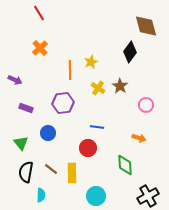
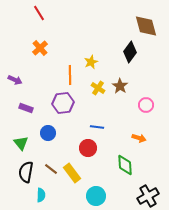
orange line: moved 5 px down
yellow rectangle: rotated 36 degrees counterclockwise
